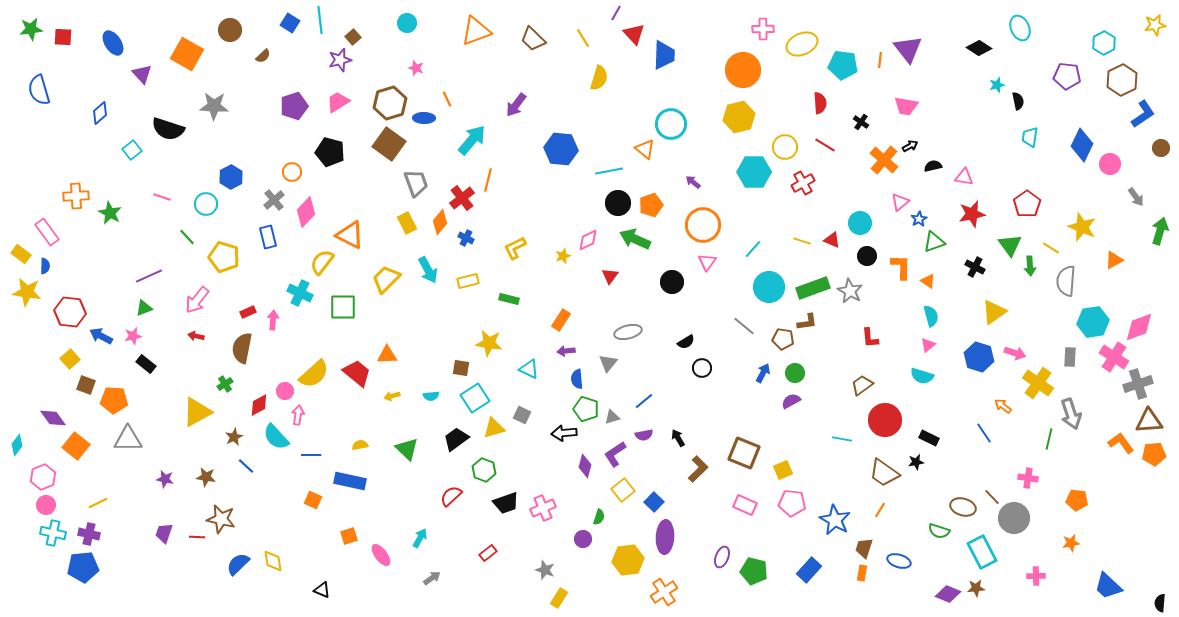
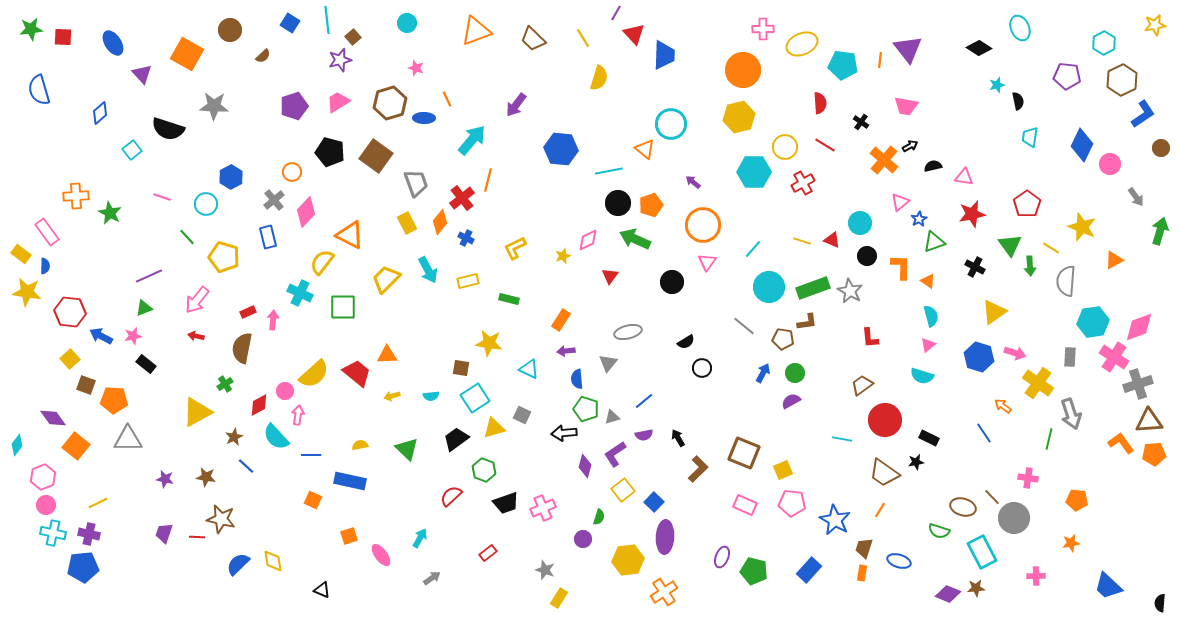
cyan line at (320, 20): moved 7 px right
brown square at (389, 144): moved 13 px left, 12 px down
